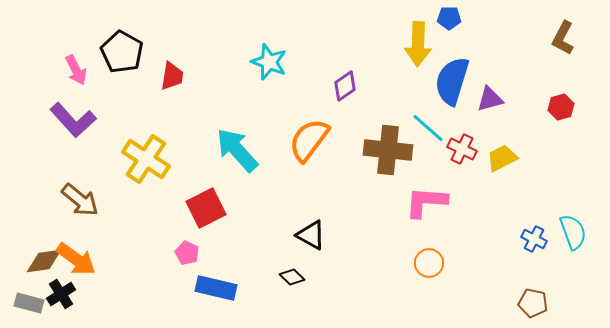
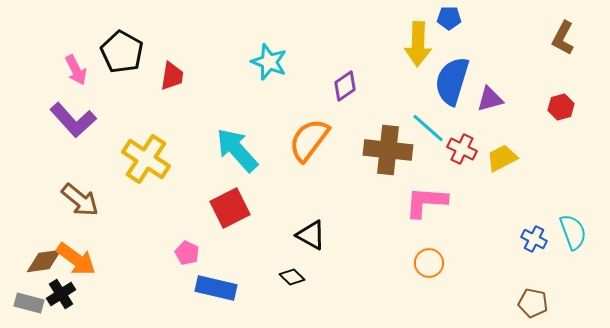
red square: moved 24 px right
